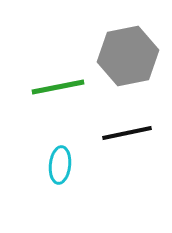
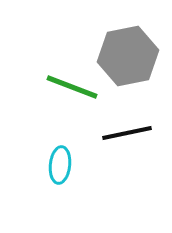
green line: moved 14 px right; rotated 32 degrees clockwise
